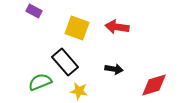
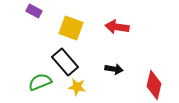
yellow square: moved 6 px left
red diamond: rotated 60 degrees counterclockwise
yellow star: moved 2 px left, 4 px up
